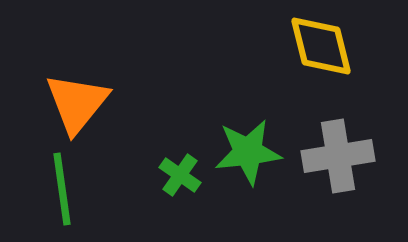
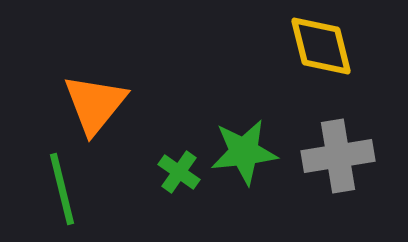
orange triangle: moved 18 px right, 1 px down
green star: moved 4 px left
green cross: moved 1 px left, 3 px up
green line: rotated 6 degrees counterclockwise
